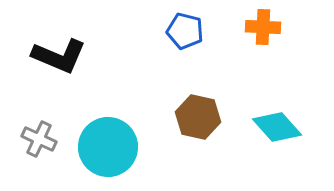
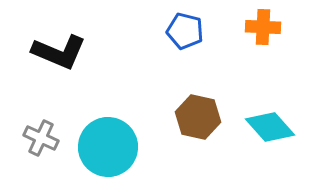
black L-shape: moved 4 px up
cyan diamond: moved 7 px left
gray cross: moved 2 px right, 1 px up
